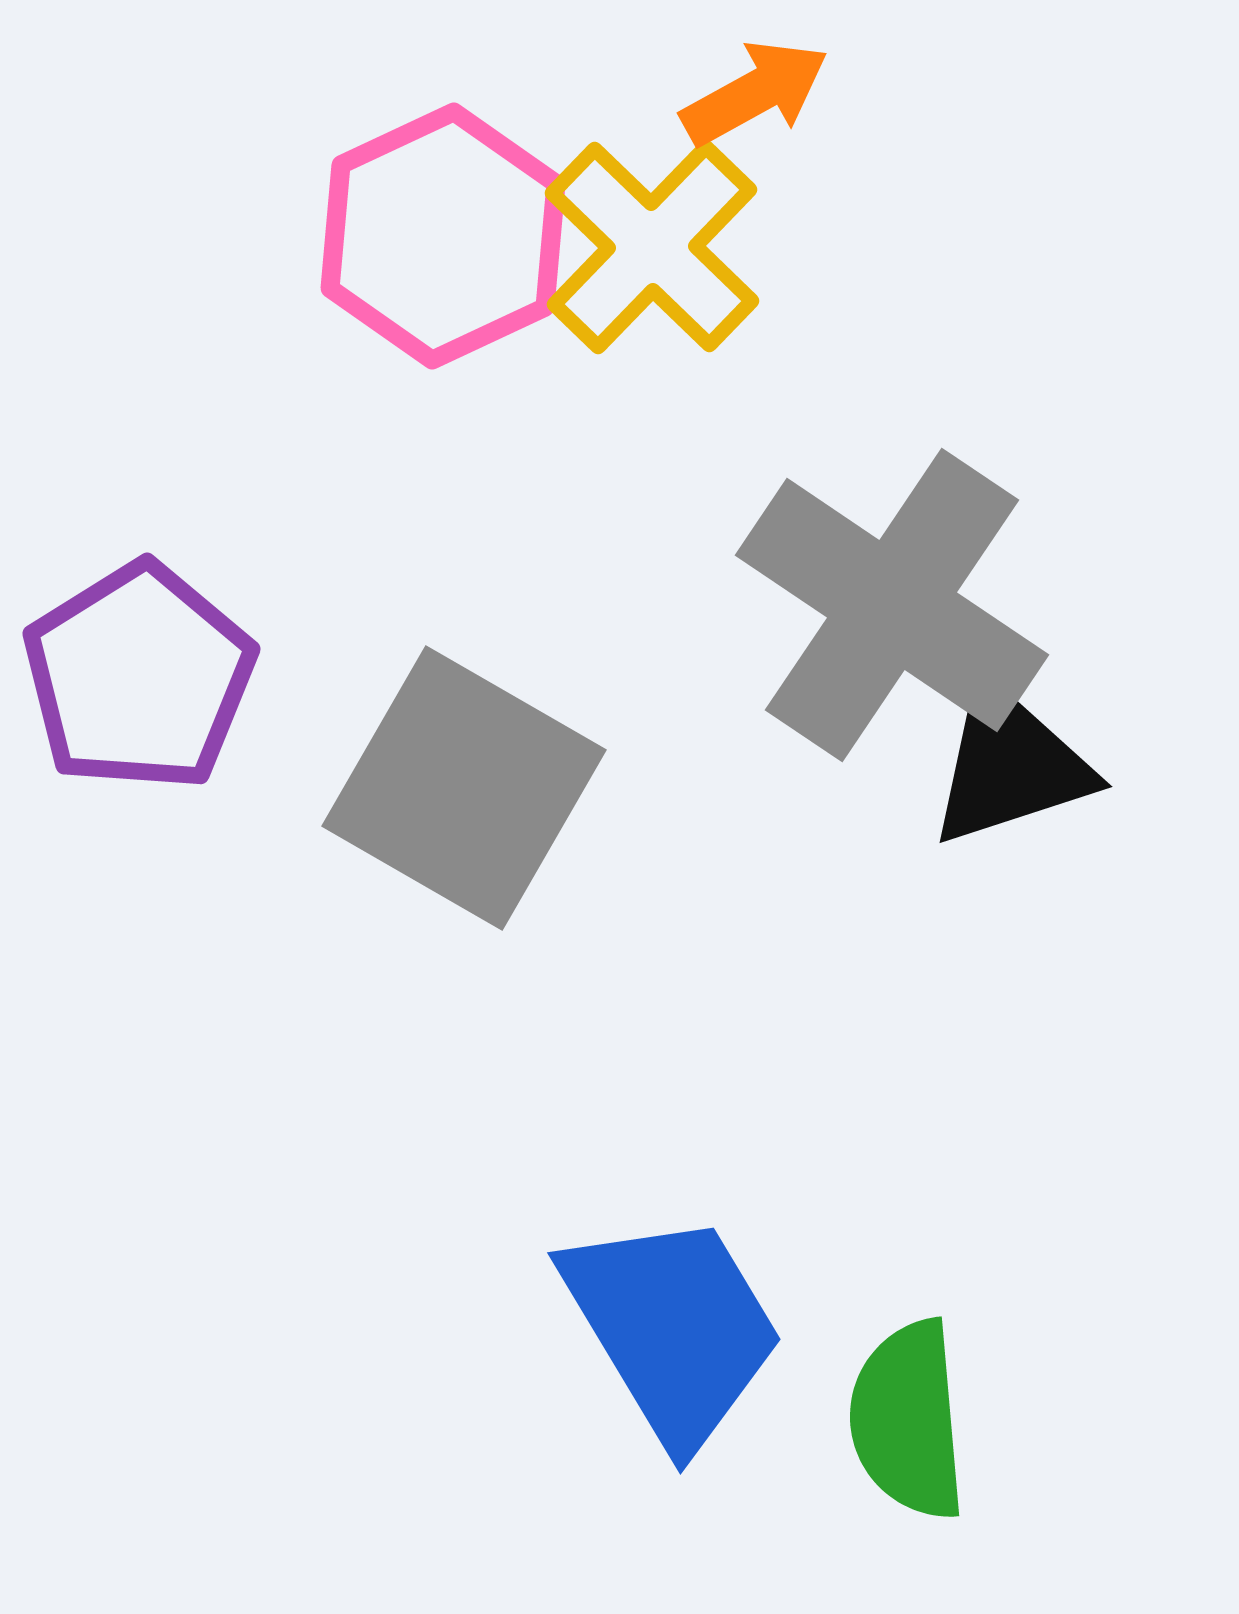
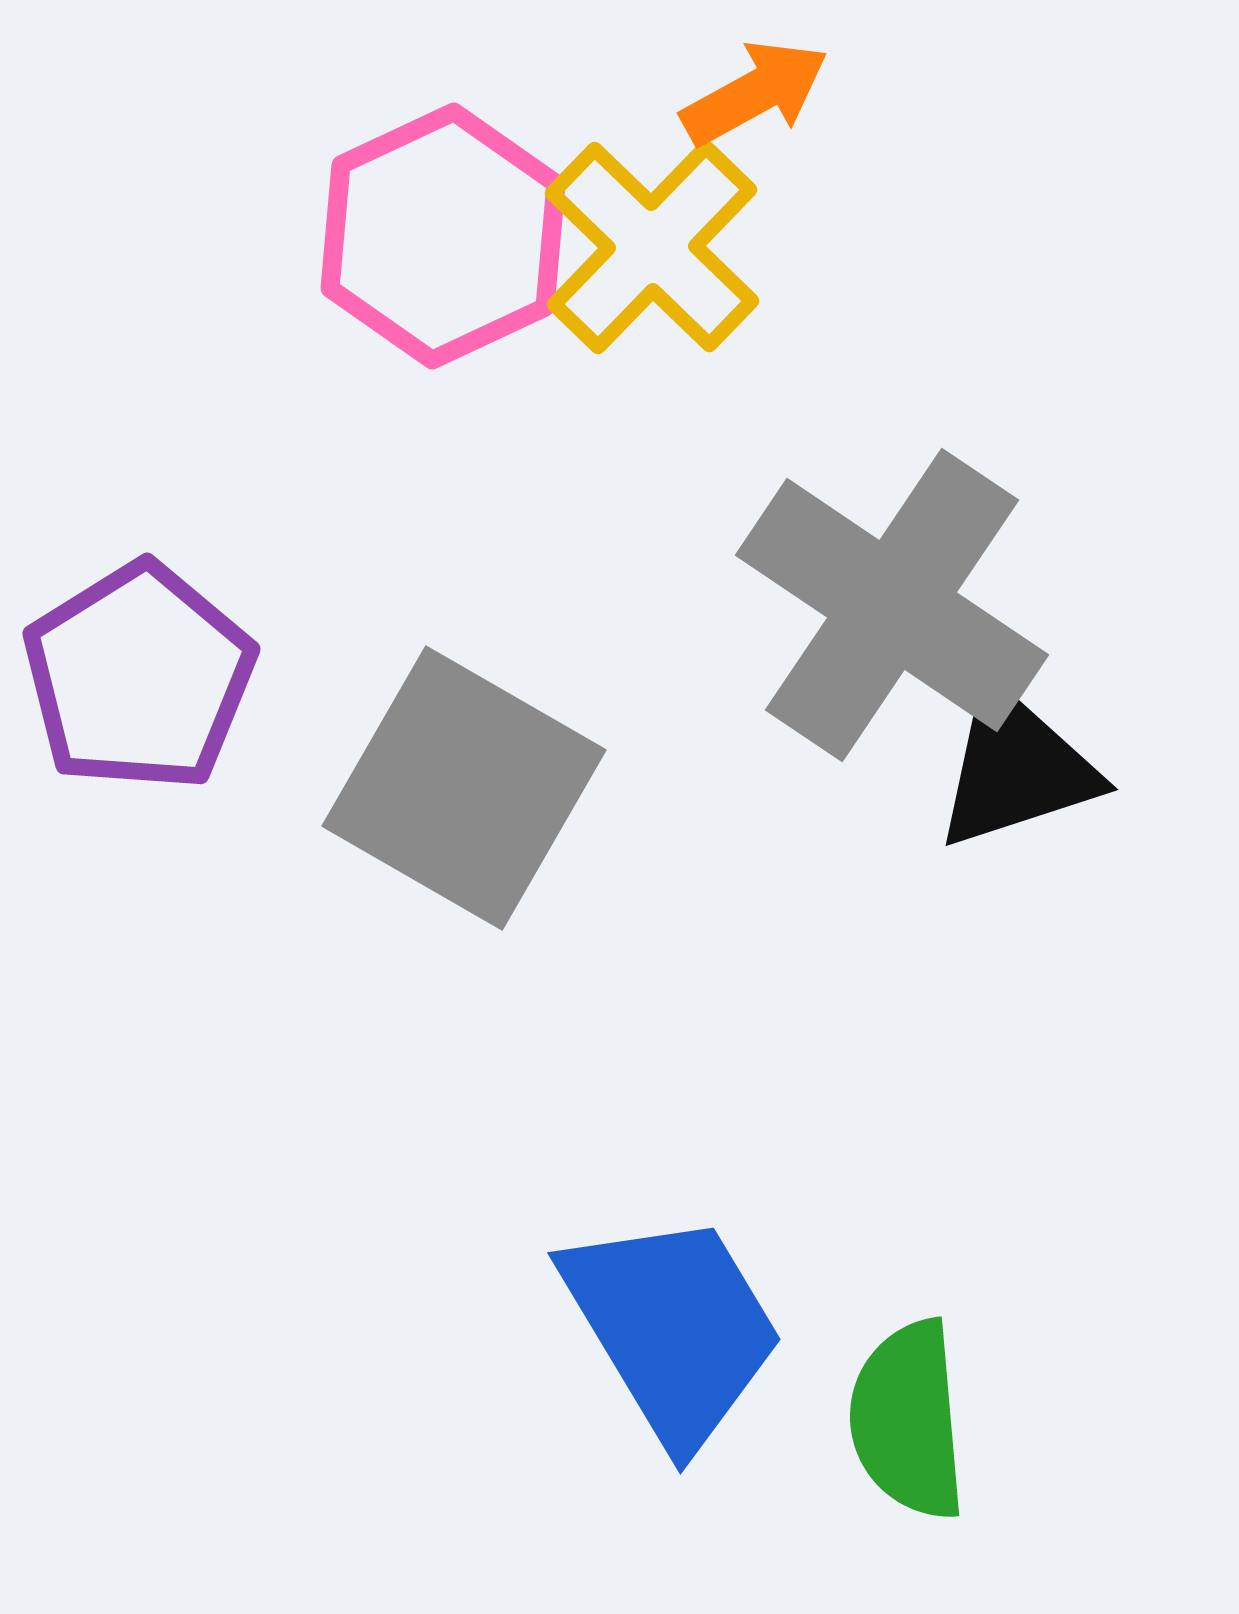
black triangle: moved 6 px right, 3 px down
